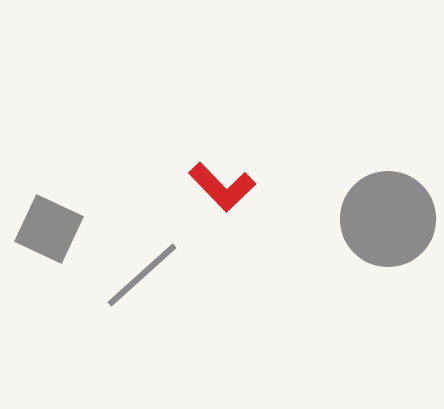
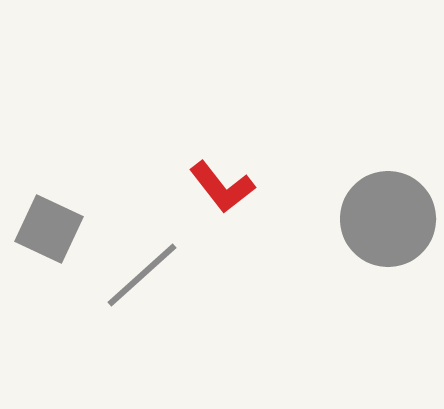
red L-shape: rotated 6 degrees clockwise
